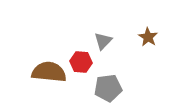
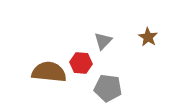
red hexagon: moved 1 px down
gray pentagon: rotated 16 degrees clockwise
